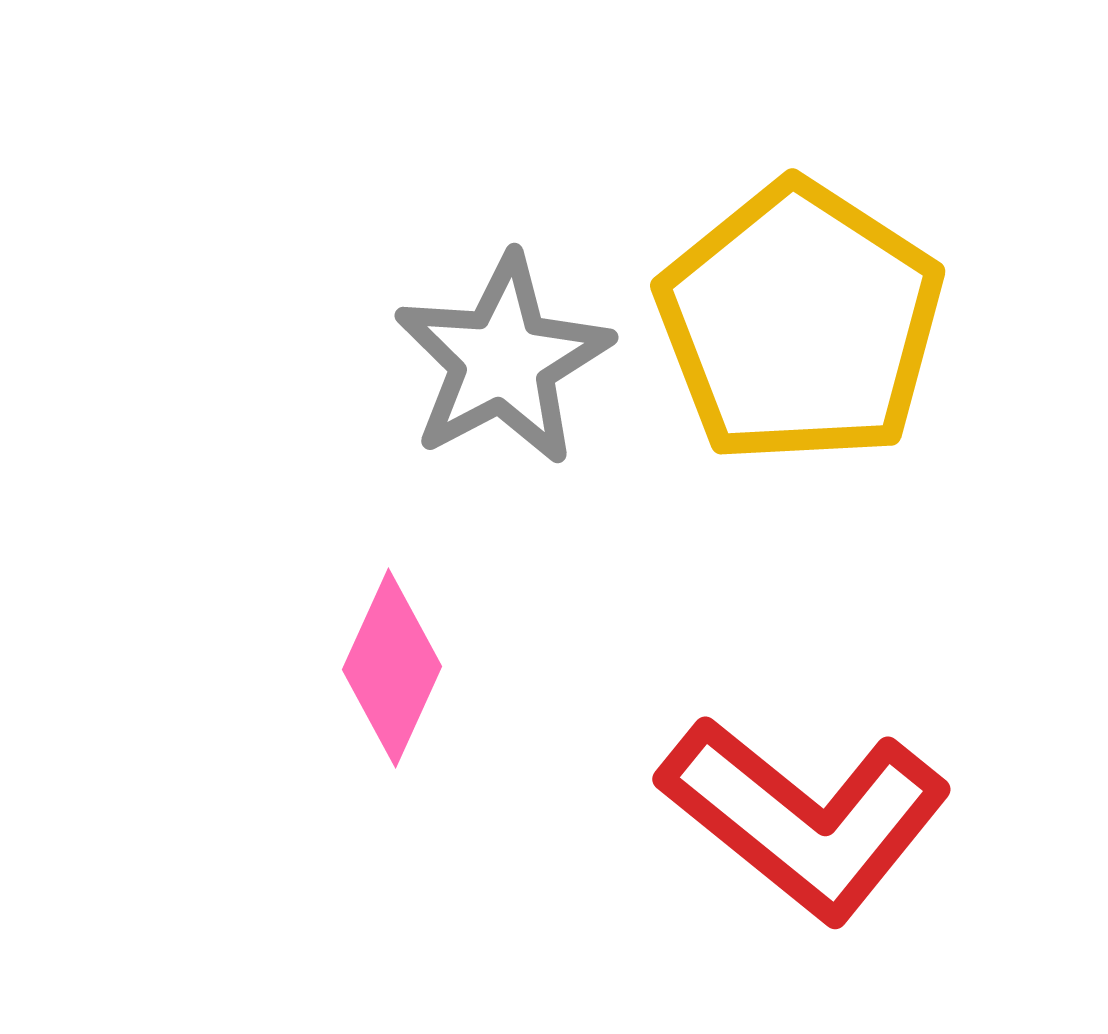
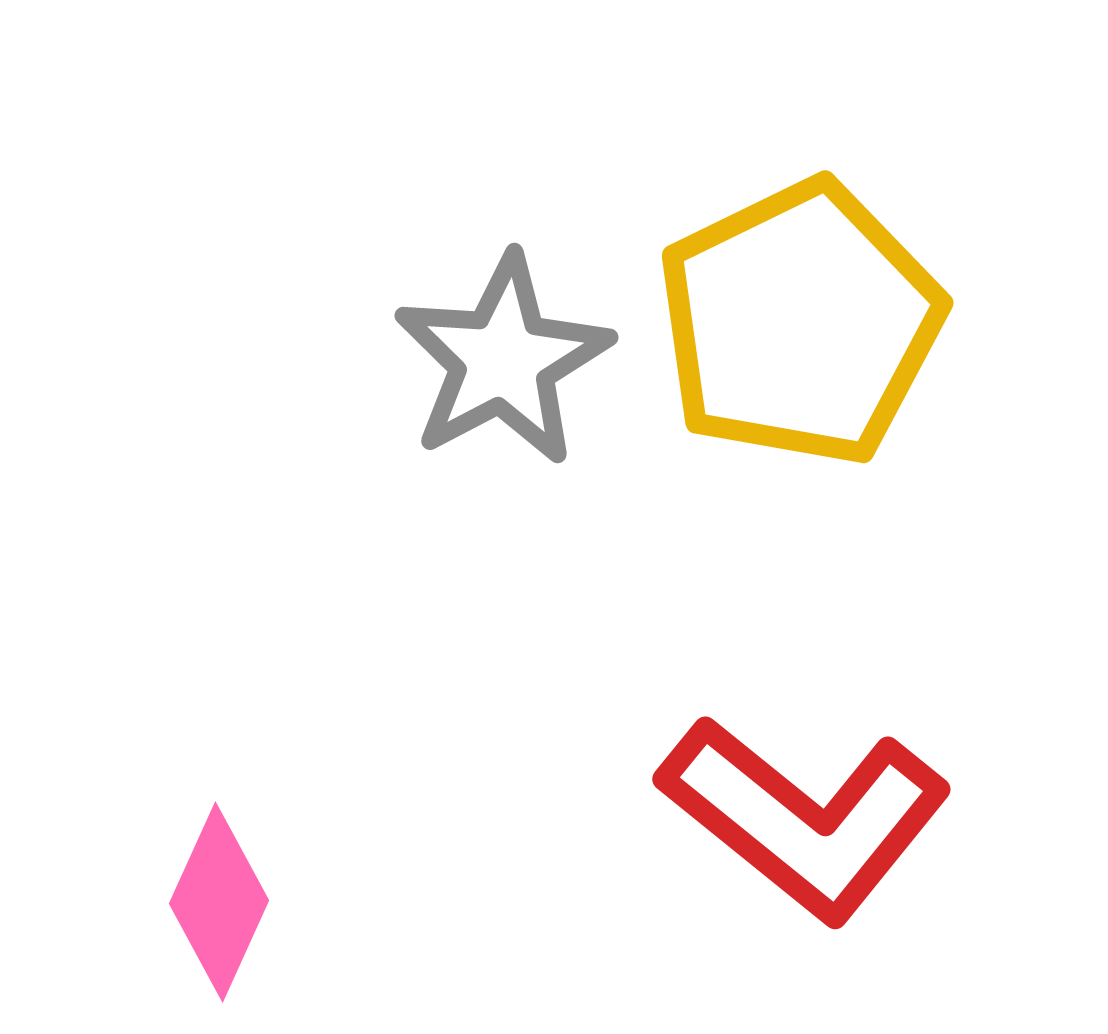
yellow pentagon: rotated 13 degrees clockwise
pink diamond: moved 173 px left, 234 px down
